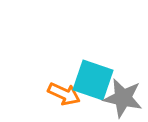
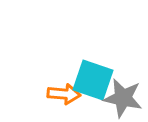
orange arrow: rotated 20 degrees counterclockwise
